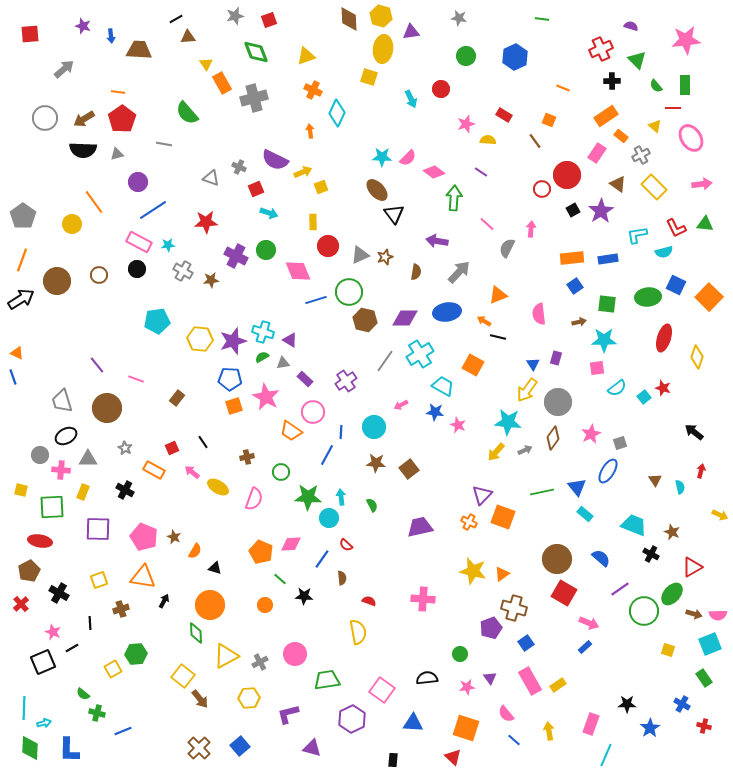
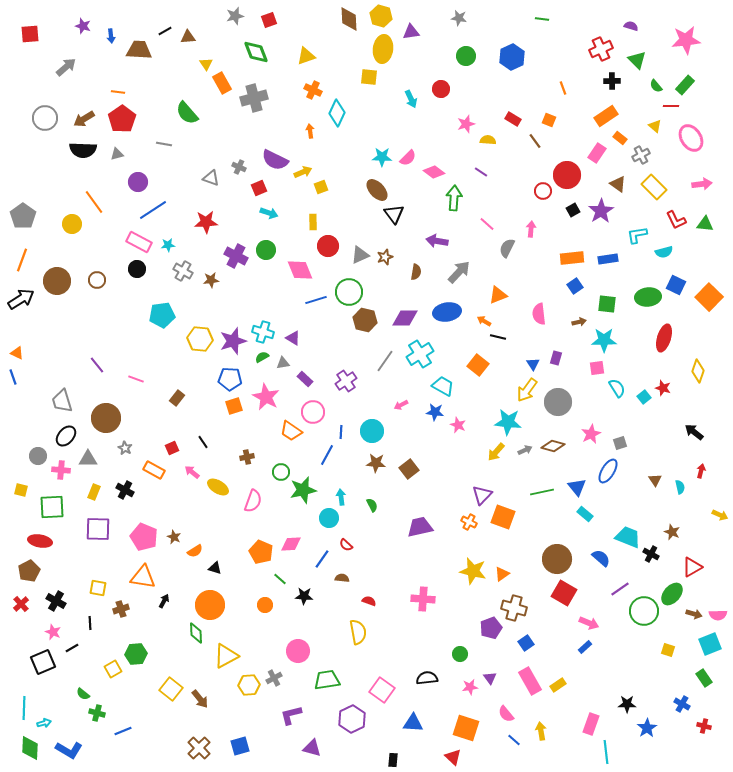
black line at (176, 19): moved 11 px left, 12 px down
blue hexagon at (515, 57): moved 3 px left
gray arrow at (64, 69): moved 2 px right, 2 px up
yellow square at (369, 77): rotated 12 degrees counterclockwise
green rectangle at (685, 85): rotated 42 degrees clockwise
orange line at (563, 88): rotated 48 degrees clockwise
red line at (673, 108): moved 2 px left, 2 px up
red rectangle at (504, 115): moved 9 px right, 4 px down
orange rectangle at (621, 136): moved 1 px left, 2 px down
red square at (256, 189): moved 3 px right, 1 px up
red circle at (542, 189): moved 1 px right, 2 px down
red L-shape at (676, 228): moved 8 px up
pink diamond at (298, 271): moved 2 px right, 1 px up
brown circle at (99, 275): moved 2 px left, 5 px down
cyan pentagon at (157, 321): moved 5 px right, 6 px up
purple triangle at (290, 340): moved 3 px right, 2 px up
yellow diamond at (697, 357): moved 1 px right, 14 px down
orange square at (473, 365): moved 5 px right; rotated 10 degrees clockwise
cyan semicircle at (617, 388): rotated 84 degrees counterclockwise
brown circle at (107, 408): moved 1 px left, 10 px down
cyan circle at (374, 427): moved 2 px left, 4 px down
black ellipse at (66, 436): rotated 20 degrees counterclockwise
brown diamond at (553, 438): moved 8 px down; rotated 70 degrees clockwise
gray circle at (40, 455): moved 2 px left, 1 px down
yellow rectangle at (83, 492): moved 11 px right
green star at (308, 497): moved 5 px left, 7 px up; rotated 16 degrees counterclockwise
pink semicircle at (254, 499): moved 1 px left, 2 px down
cyan trapezoid at (634, 525): moved 6 px left, 12 px down
orange semicircle at (195, 551): rotated 28 degrees clockwise
brown semicircle at (342, 578): rotated 80 degrees counterclockwise
yellow square at (99, 580): moved 1 px left, 8 px down; rotated 30 degrees clockwise
black cross at (59, 593): moved 3 px left, 8 px down
pink circle at (295, 654): moved 3 px right, 3 px up
gray cross at (260, 662): moved 14 px right, 16 px down
yellow square at (183, 676): moved 12 px left, 13 px down
pink star at (467, 687): moved 3 px right
yellow hexagon at (249, 698): moved 13 px up
purple L-shape at (288, 714): moved 3 px right, 1 px down
blue star at (650, 728): moved 3 px left
yellow arrow at (549, 731): moved 8 px left
blue square at (240, 746): rotated 24 degrees clockwise
blue L-shape at (69, 750): rotated 60 degrees counterclockwise
cyan line at (606, 755): moved 3 px up; rotated 30 degrees counterclockwise
